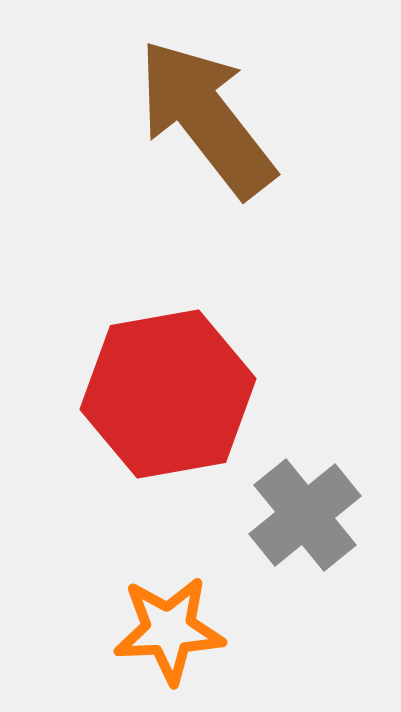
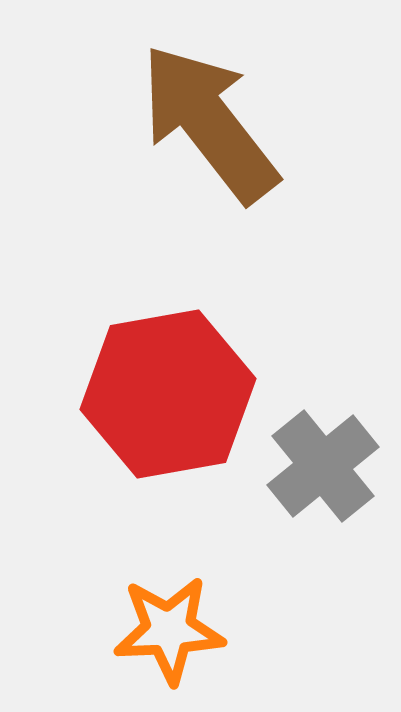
brown arrow: moved 3 px right, 5 px down
gray cross: moved 18 px right, 49 px up
